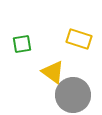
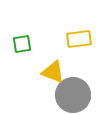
yellow rectangle: rotated 25 degrees counterclockwise
yellow triangle: rotated 15 degrees counterclockwise
